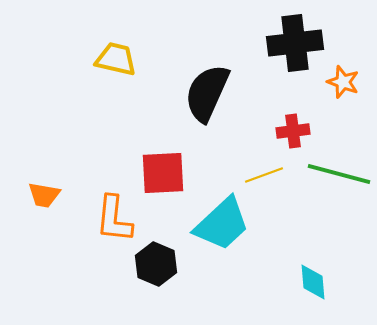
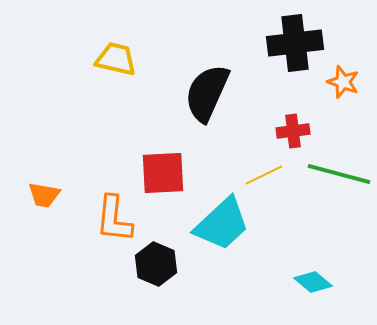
yellow line: rotated 6 degrees counterclockwise
cyan diamond: rotated 45 degrees counterclockwise
